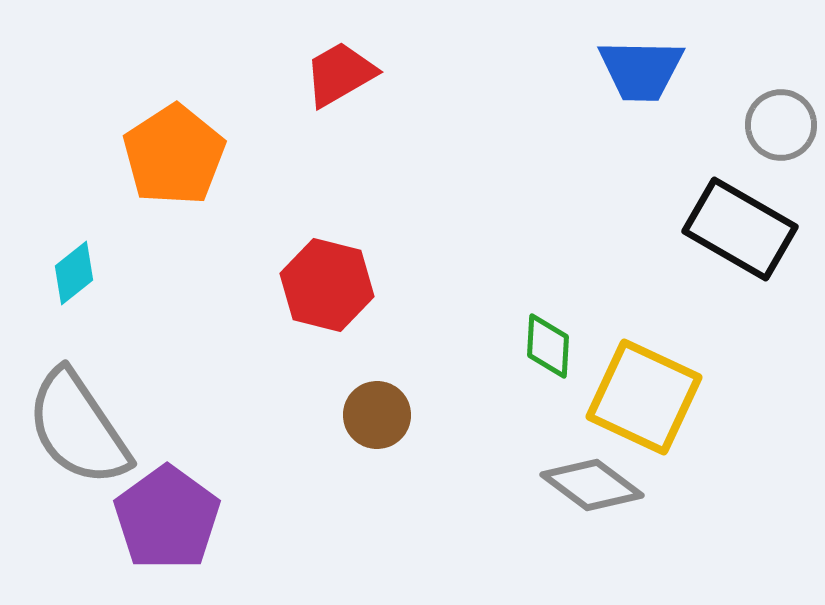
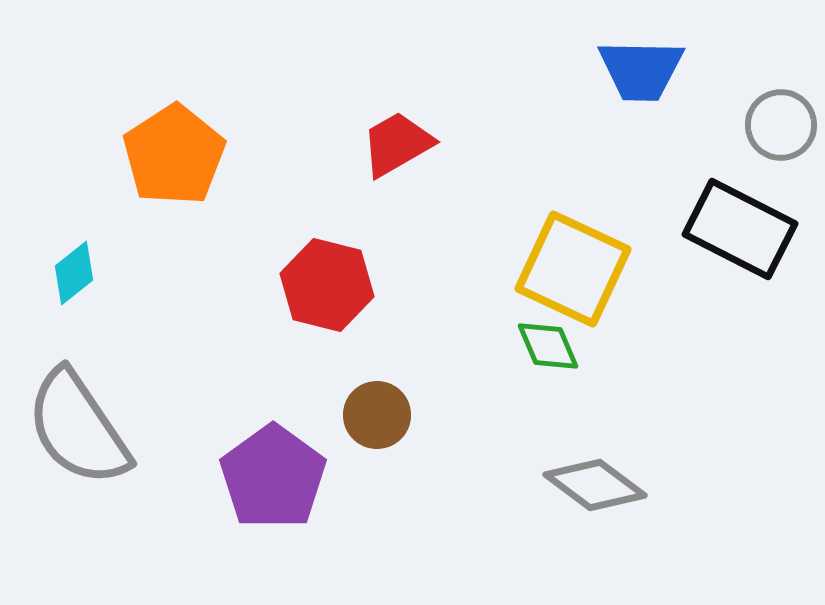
red trapezoid: moved 57 px right, 70 px down
black rectangle: rotated 3 degrees counterclockwise
green diamond: rotated 26 degrees counterclockwise
yellow square: moved 71 px left, 128 px up
gray diamond: moved 3 px right
purple pentagon: moved 106 px right, 41 px up
